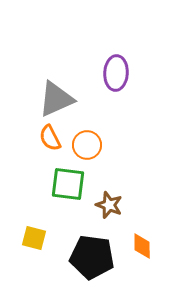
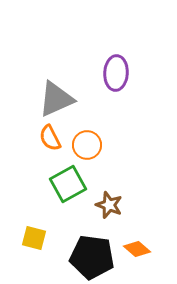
green square: rotated 36 degrees counterclockwise
orange diamond: moved 5 px left, 3 px down; rotated 48 degrees counterclockwise
